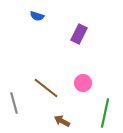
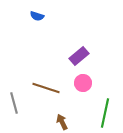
purple rectangle: moved 22 px down; rotated 24 degrees clockwise
brown line: rotated 20 degrees counterclockwise
brown arrow: moved 1 px down; rotated 35 degrees clockwise
